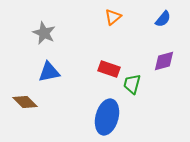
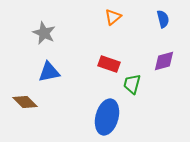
blue semicircle: rotated 54 degrees counterclockwise
red rectangle: moved 5 px up
